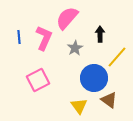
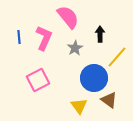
pink semicircle: moved 1 px right, 1 px up; rotated 100 degrees clockwise
